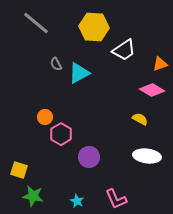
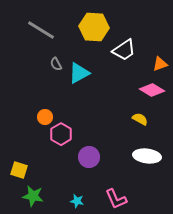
gray line: moved 5 px right, 7 px down; rotated 8 degrees counterclockwise
cyan star: rotated 16 degrees counterclockwise
